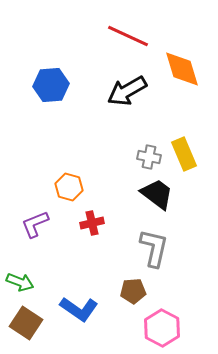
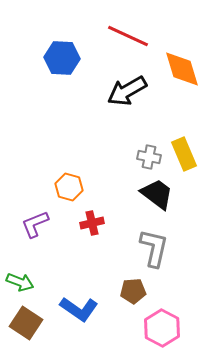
blue hexagon: moved 11 px right, 27 px up; rotated 8 degrees clockwise
